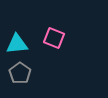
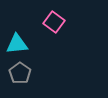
pink square: moved 16 px up; rotated 15 degrees clockwise
